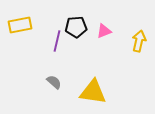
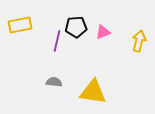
pink triangle: moved 1 px left, 1 px down
gray semicircle: rotated 35 degrees counterclockwise
